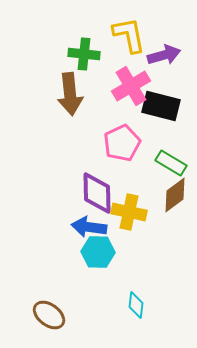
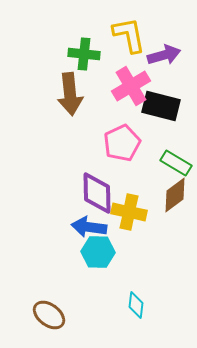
green rectangle: moved 5 px right
